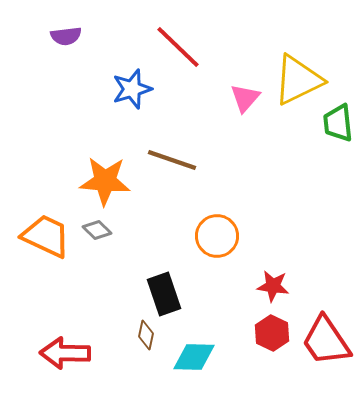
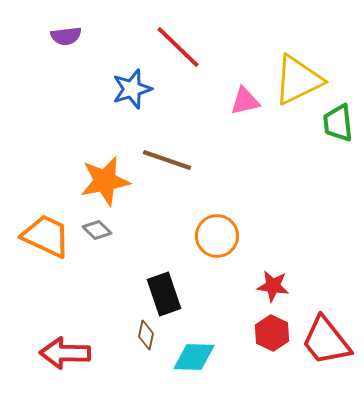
pink triangle: moved 3 px down; rotated 36 degrees clockwise
brown line: moved 5 px left
orange star: rotated 15 degrees counterclockwise
red trapezoid: rotated 4 degrees counterclockwise
